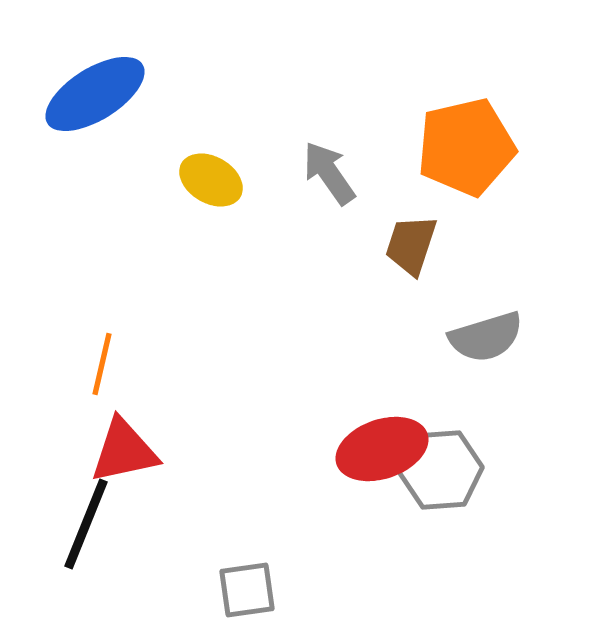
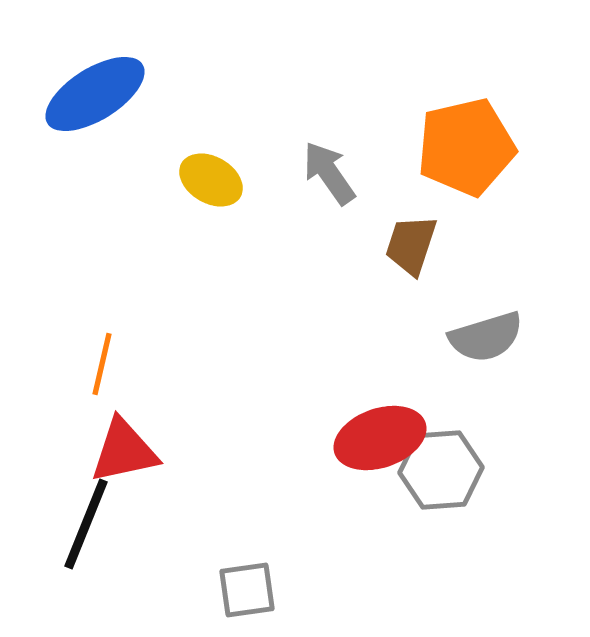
red ellipse: moved 2 px left, 11 px up
